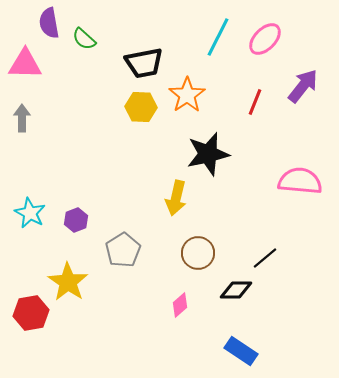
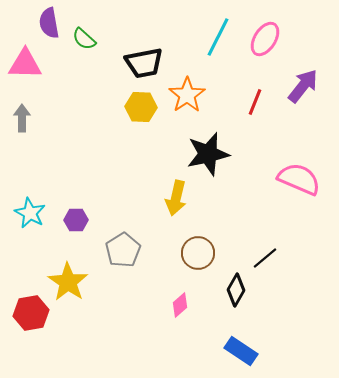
pink ellipse: rotated 12 degrees counterclockwise
pink semicircle: moved 1 px left, 2 px up; rotated 18 degrees clockwise
purple hexagon: rotated 20 degrees clockwise
black diamond: rotated 60 degrees counterclockwise
